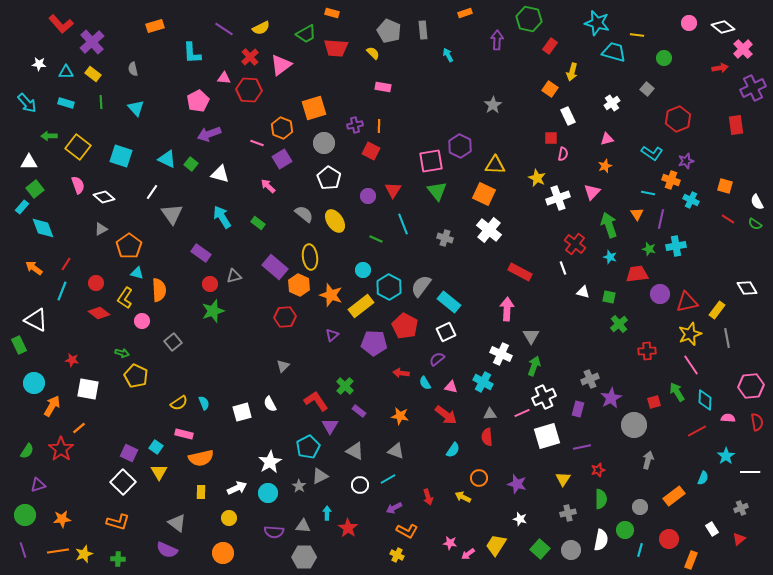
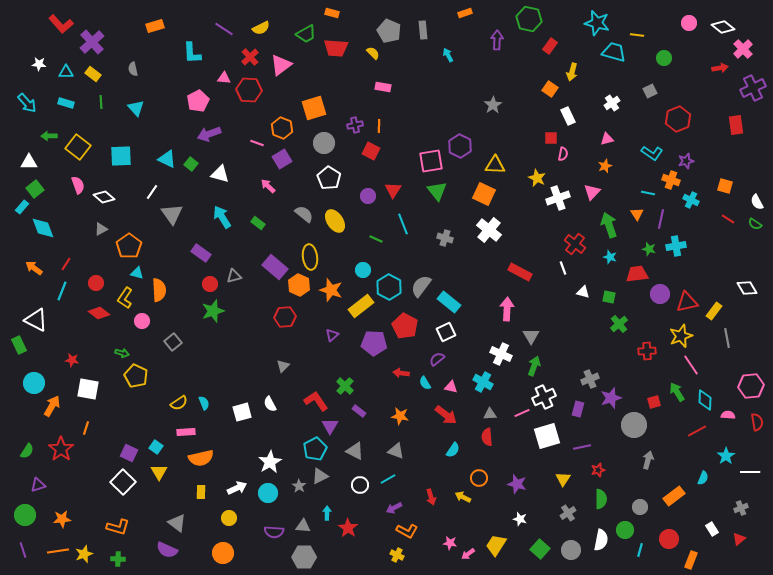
gray square at (647, 89): moved 3 px right, 2 px down; rotated 24 degrees clockwise
cyan square at (121, 156): rotated 20 degrees counterclockwise
orange star at (331, 295): moved 5 px up
yellow rectangle at (717, 310): moved 3 px left, 1 px down
yellow star at (690, 334): moved 9 px left, 2 px down
purple star at (611, 398): rotated 10 degrees clockwise
pink semicircle at (728, 418): moved 3 px up
orange line at (79, 428): moved 7 px right; rotated 32 degrees counterclockwise
pink rectangle at (184, 434): moved 2 px right, 2 px up; rotated 18 degrees counterclockwise
cyan pentagon at (308, 447): moved 7 px right, 2 px down
red arrow at (428, 497): moved 3 px right
gray cross at (568, 513): rotated 21 degrees counterclockwise
orange L-shape at (118, 522): moved 5 px down
